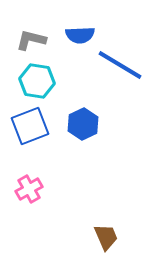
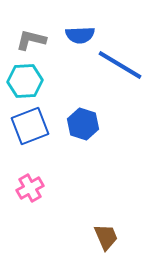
cyan hexagon: moved 12 px left; rotated 12 degrees counterclockwise
blue hexagon: rotated 16 degrees counterclockwise
pink cross: moved 1 px right, 1 px up
